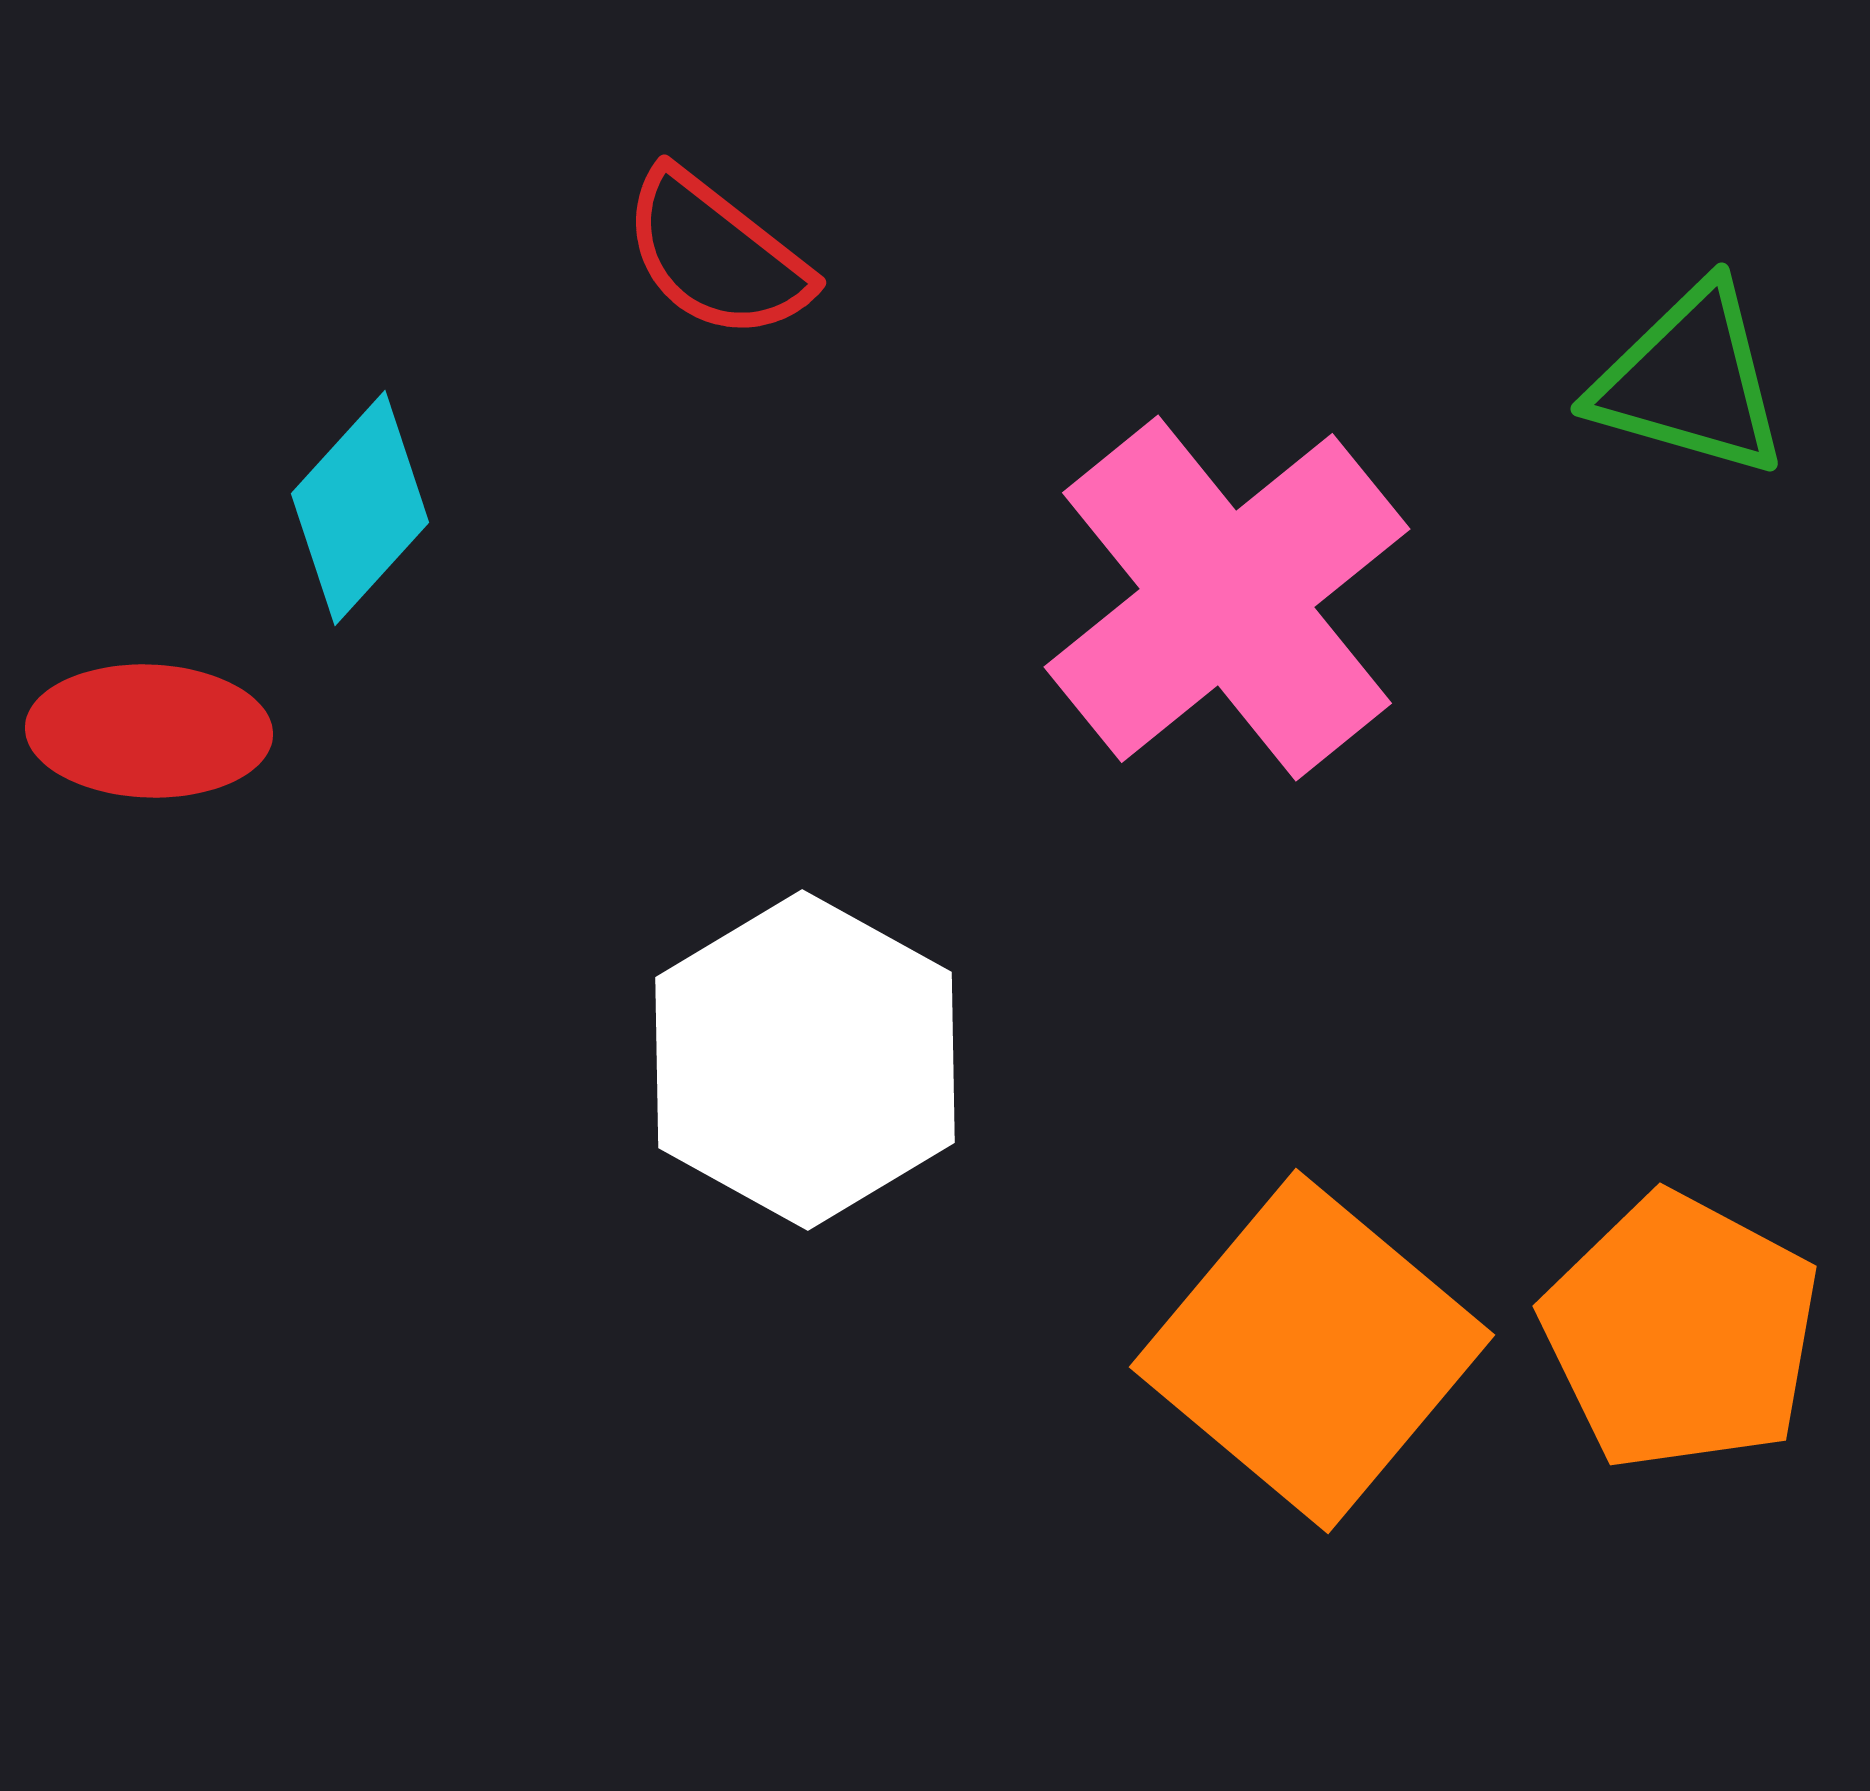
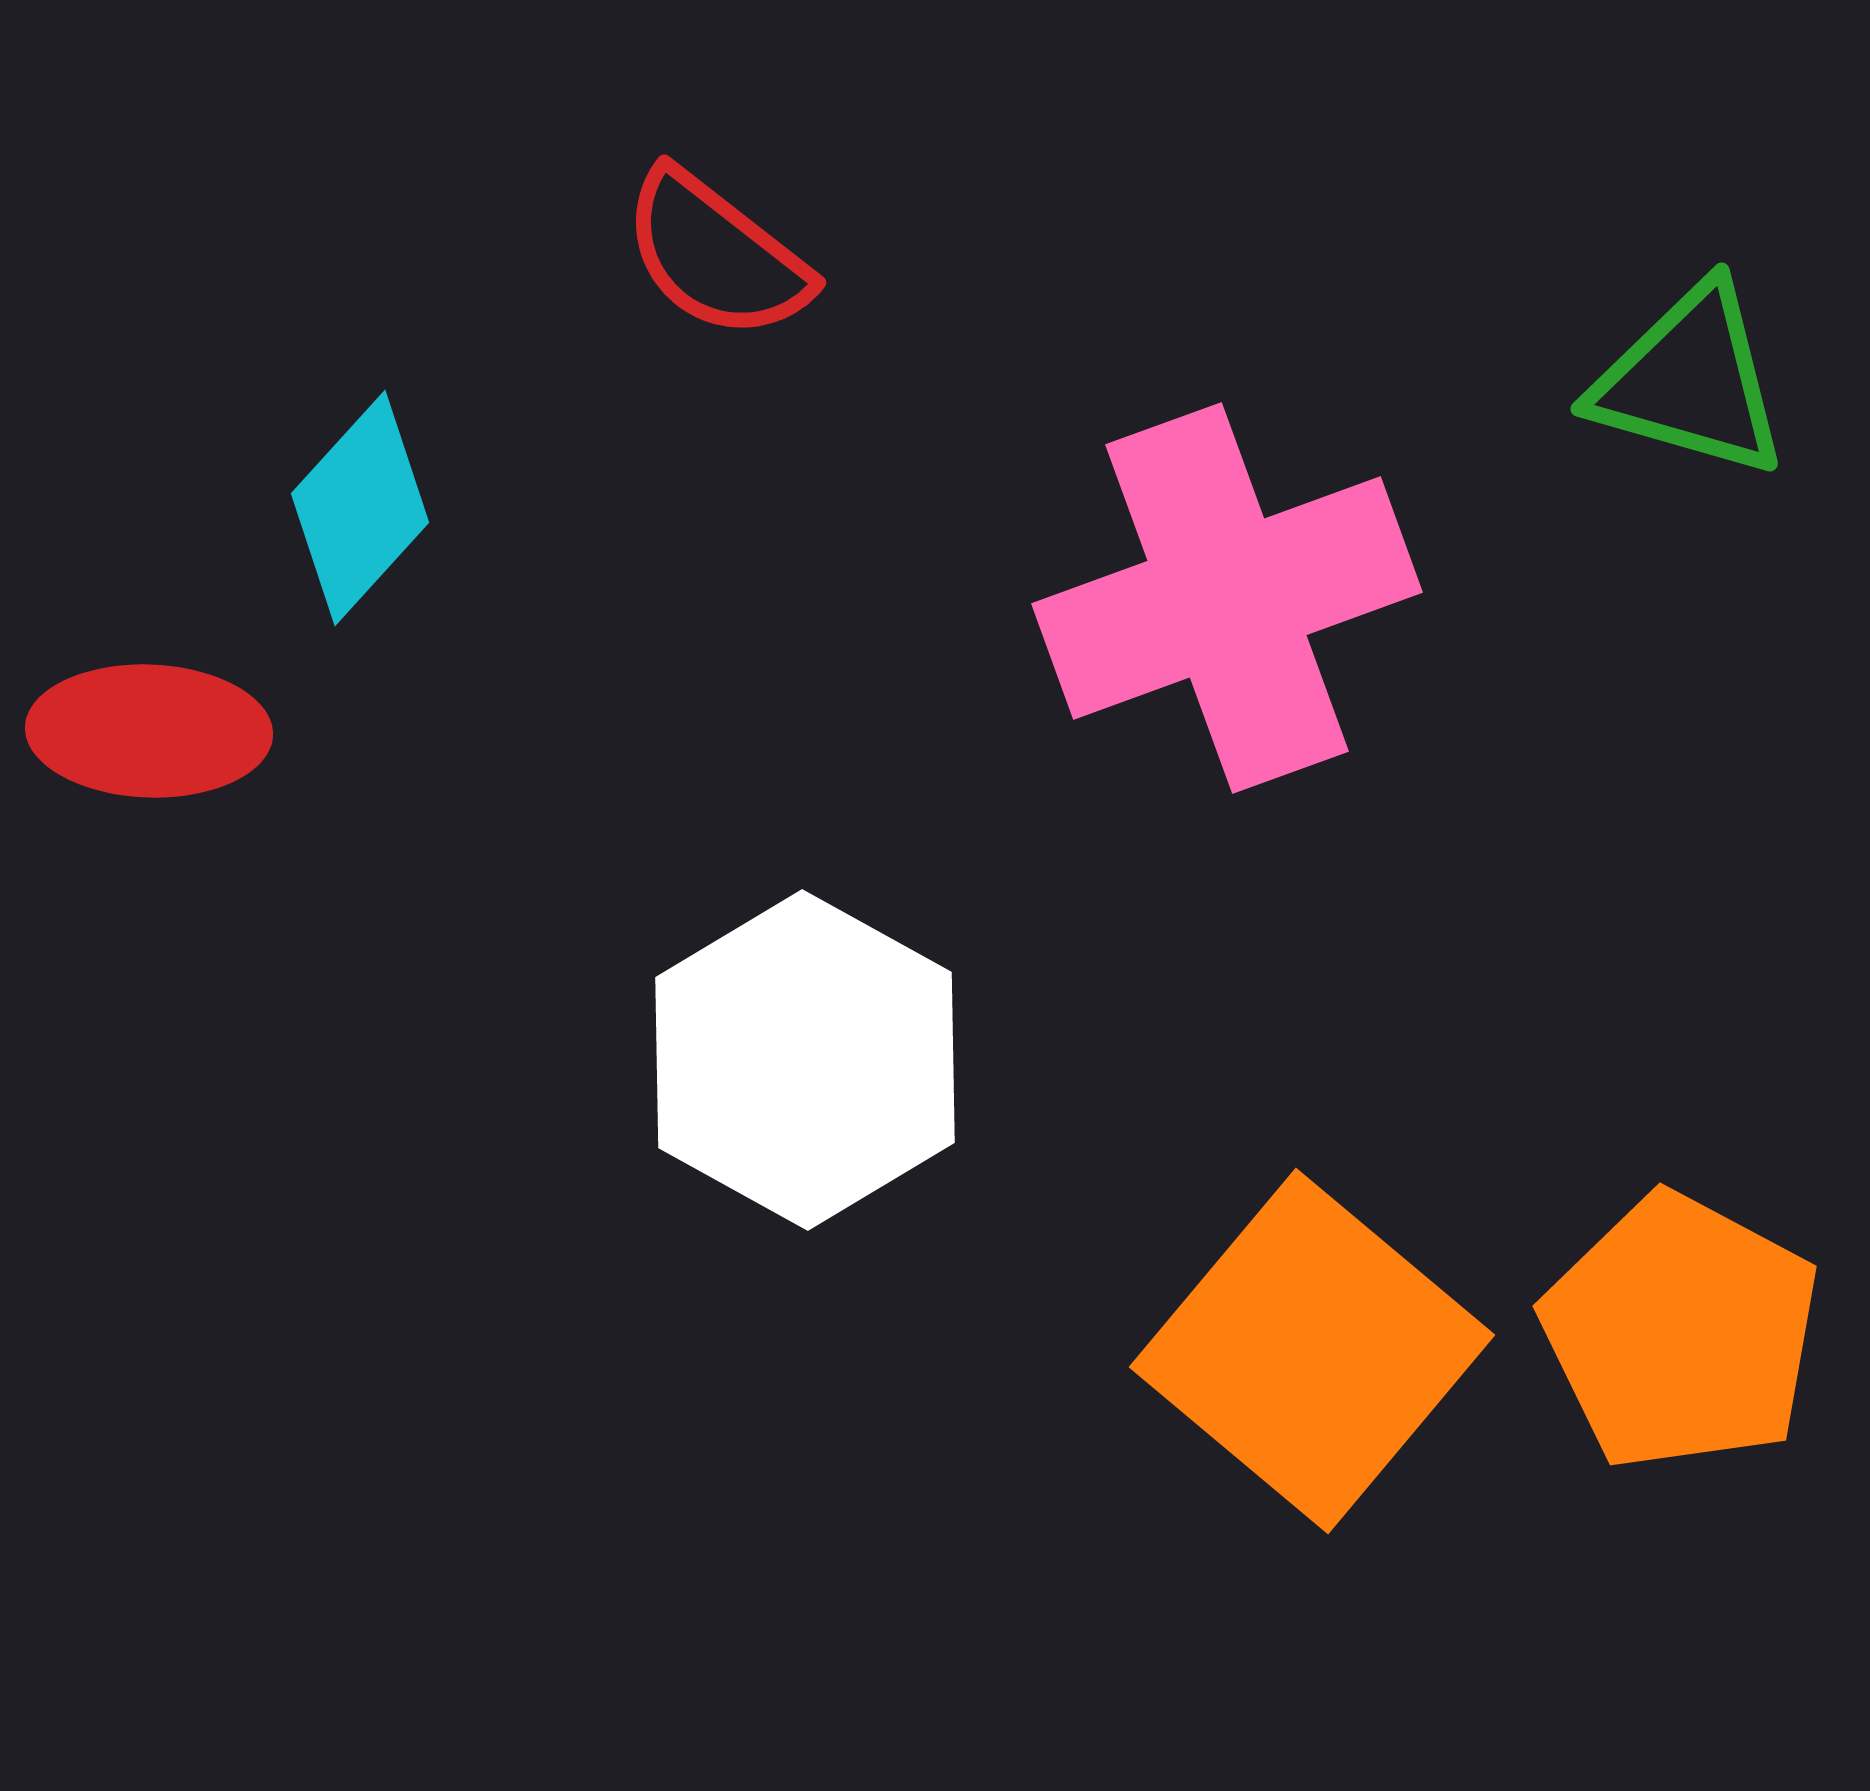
pink cross: rotated 19 degrees clockwise
